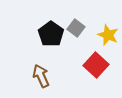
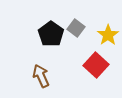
yellow star: rotated 15 degrees clockwise
